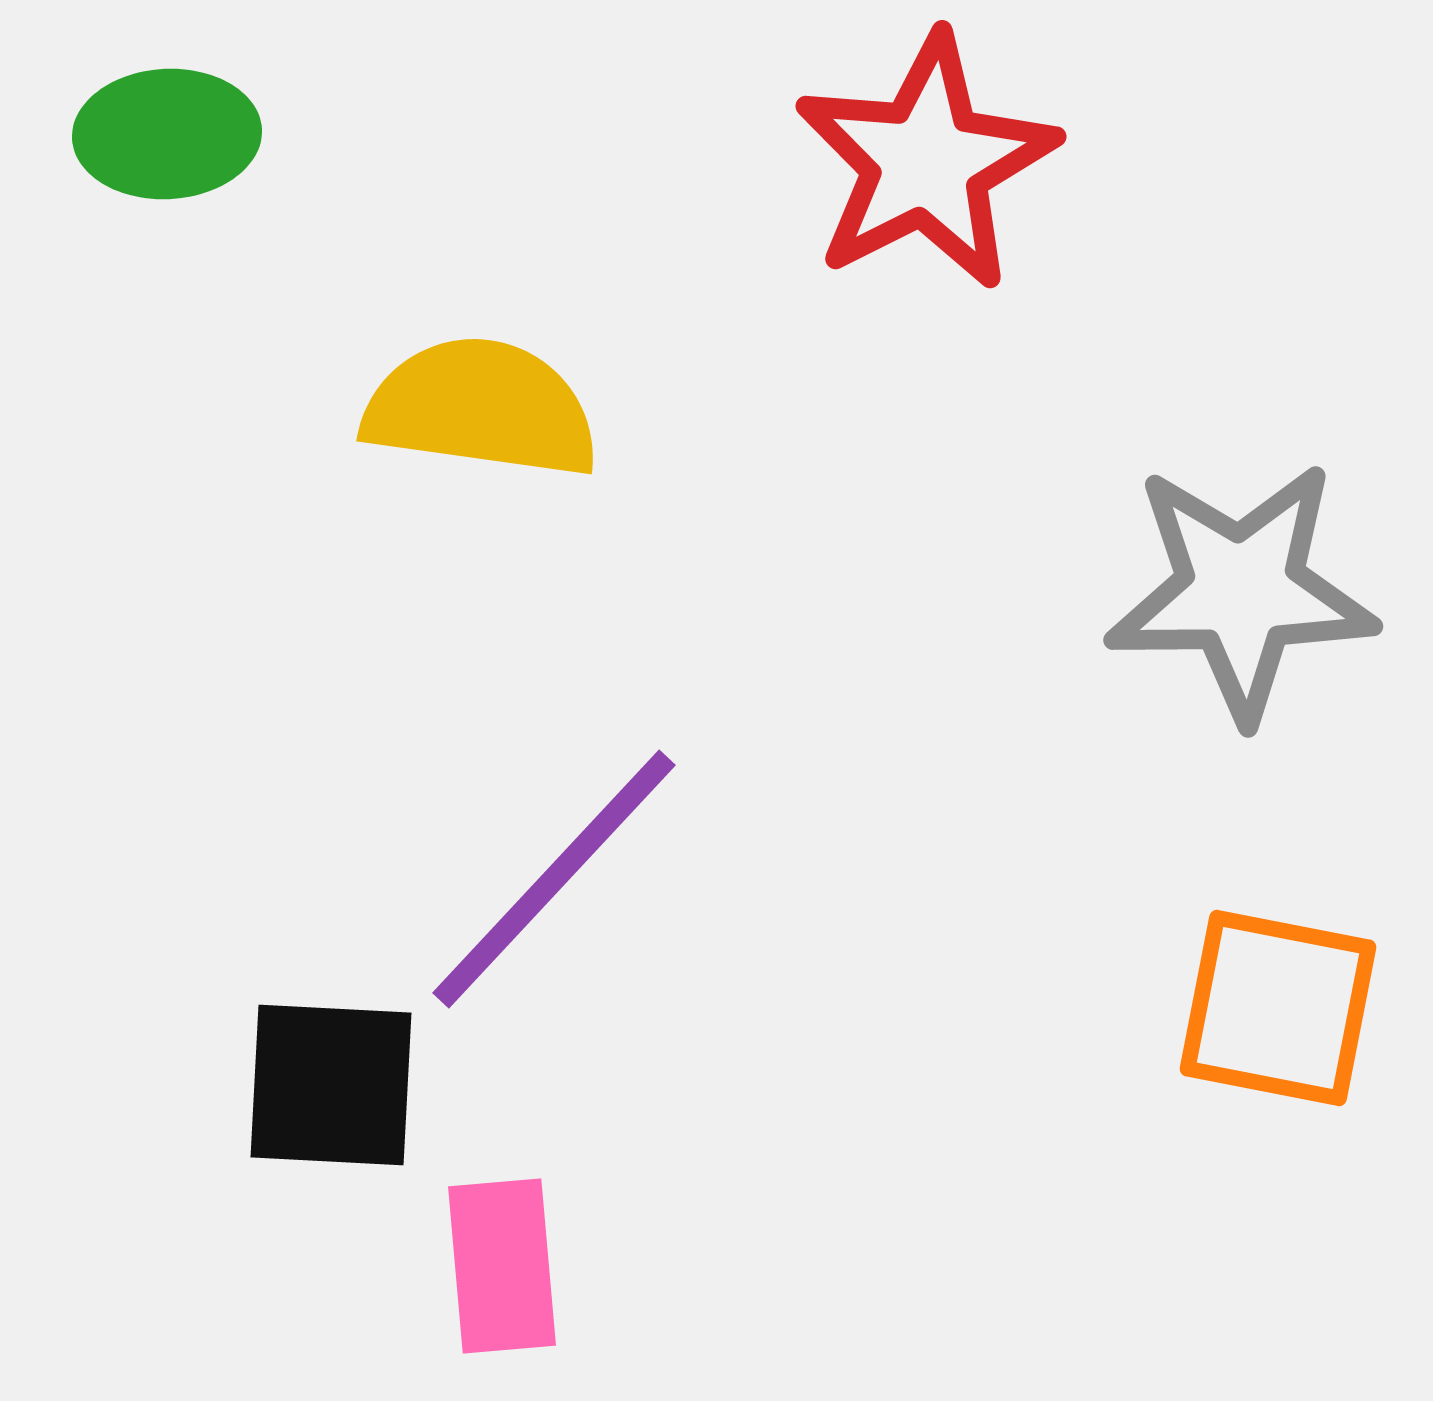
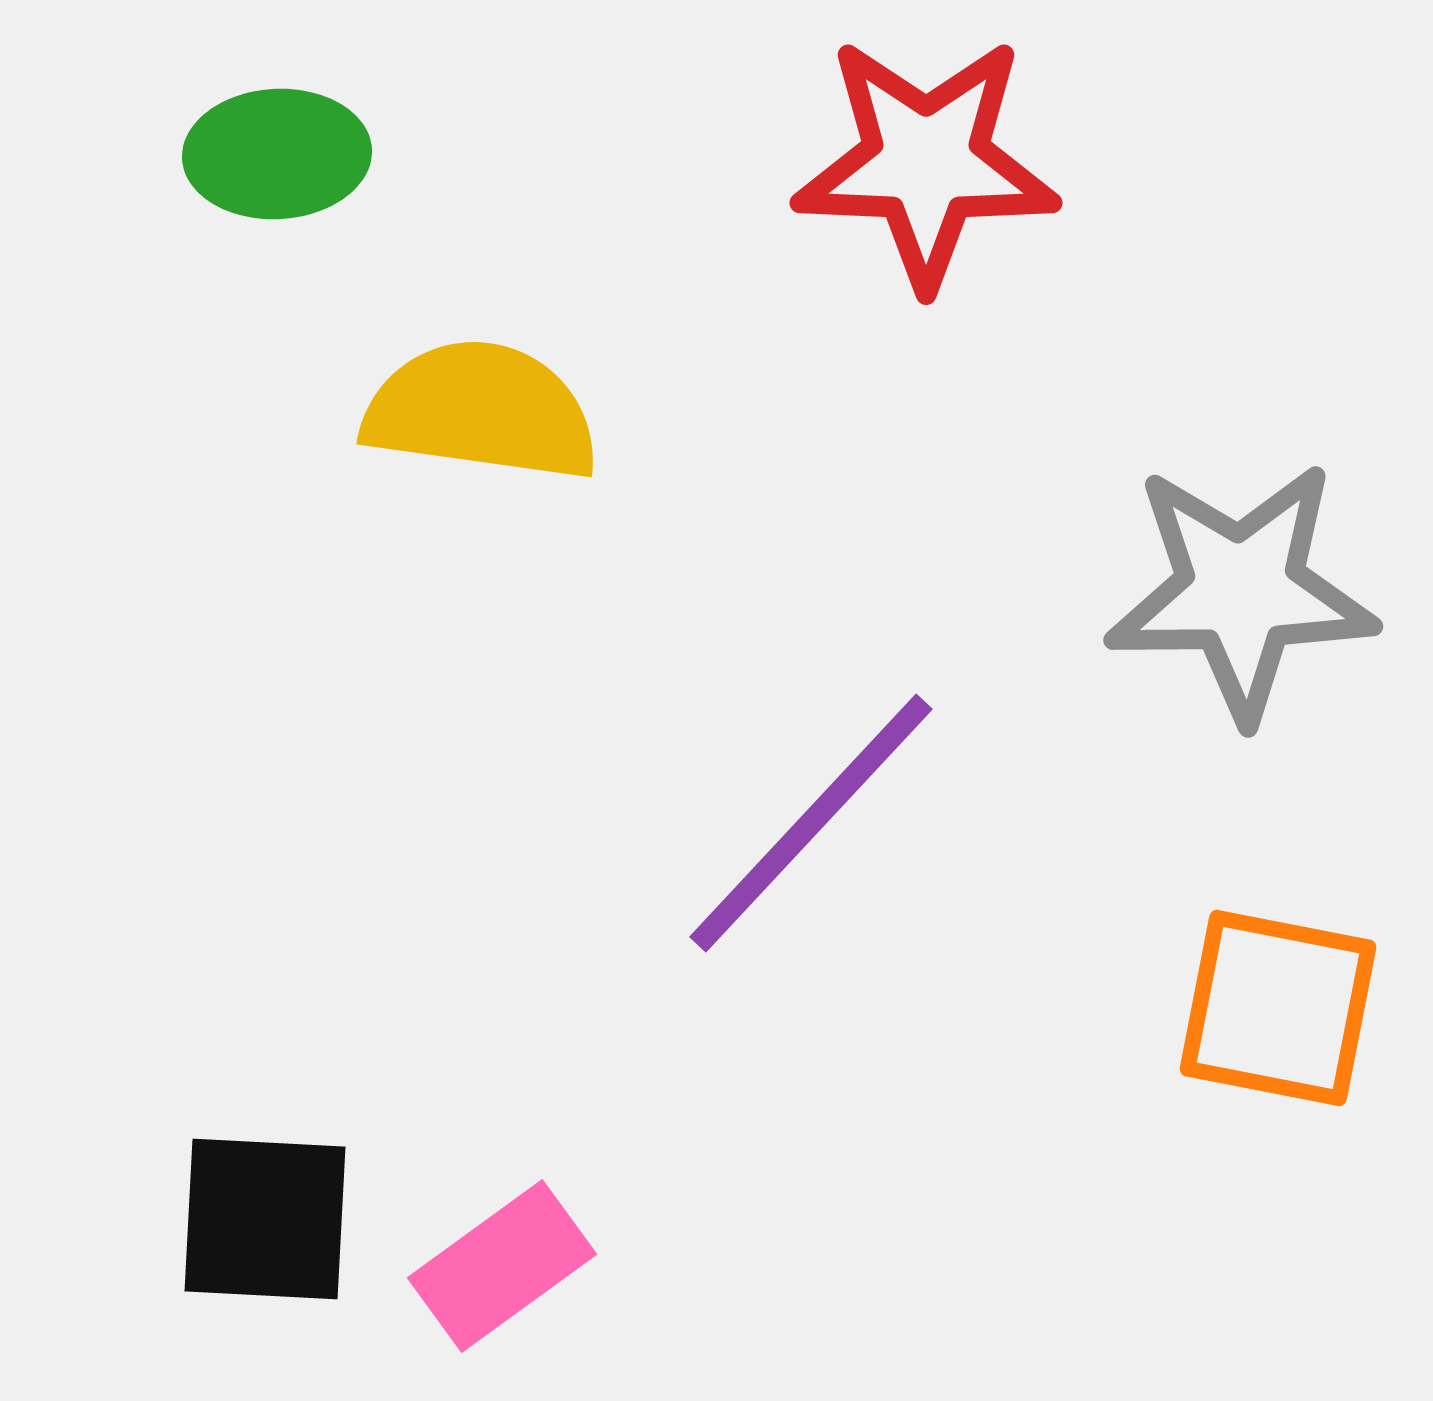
green ellipse: moved 110 px right, 20 px down
red star: rotated 29 degrees clockwise
yellow semicircle: moved 3 px down
purple line: moved 257 px right, 56 px up
black square: moved 66 px left, 134 px down
pink rectangle: rotated 59 degrees clockwise
